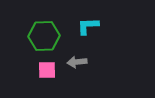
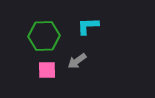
gray arrow: moved 1 px up; rotated 30 degrees counterclockwise
